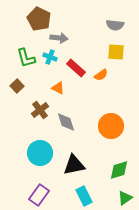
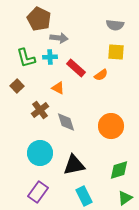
cyan cross: rotated 24 degrees counterclockwise
purple rectangle: moved 1 px left, 3 px up
